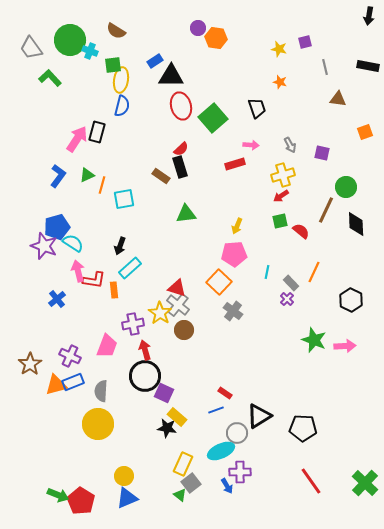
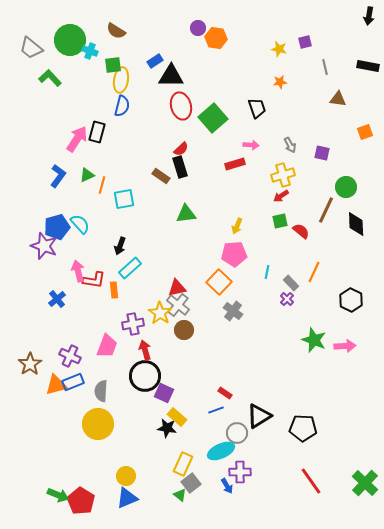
gray trapezoid at (31, 48): rotated 15 degrees counterclockwise
orange star at (280, 82): rotated 24 degrees counterclockwise
cyan semicircle at (73, 243): moved 7 px right, 19 px up; rotated 15 degrees clockwise
red triangle at (177, 288): rotated 30 degrees counterclockwise
yellow circle at (124, 476): moved 2 px right
